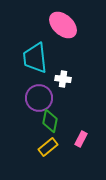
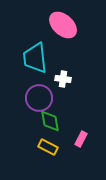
green diamond: rotated 20 degrees counterclockwise
yellow rectangle: rotated 66 degrees clockwise
